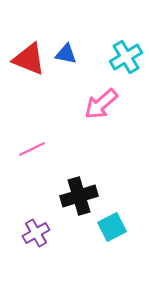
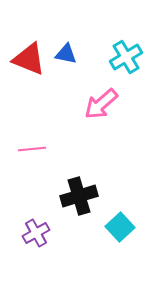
pink line: rotated 20 degrees clockwise
cyan square: moved 8 px right; rotated 16 degrees counterclockwise
